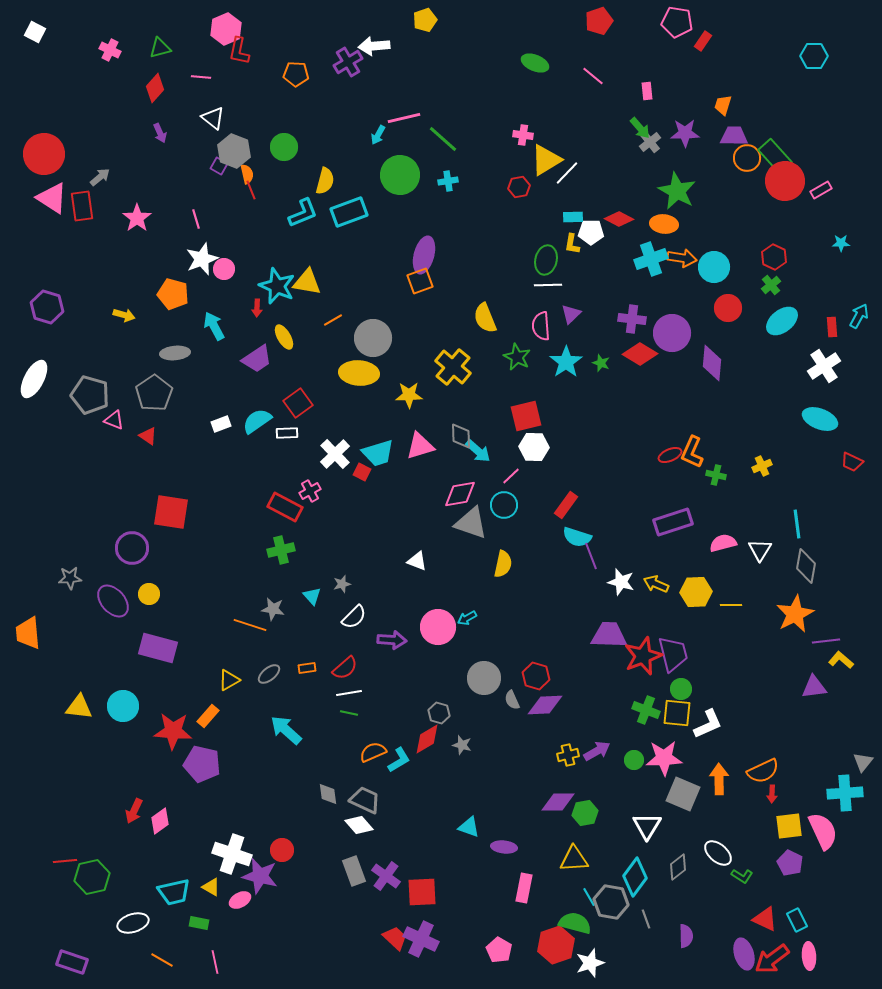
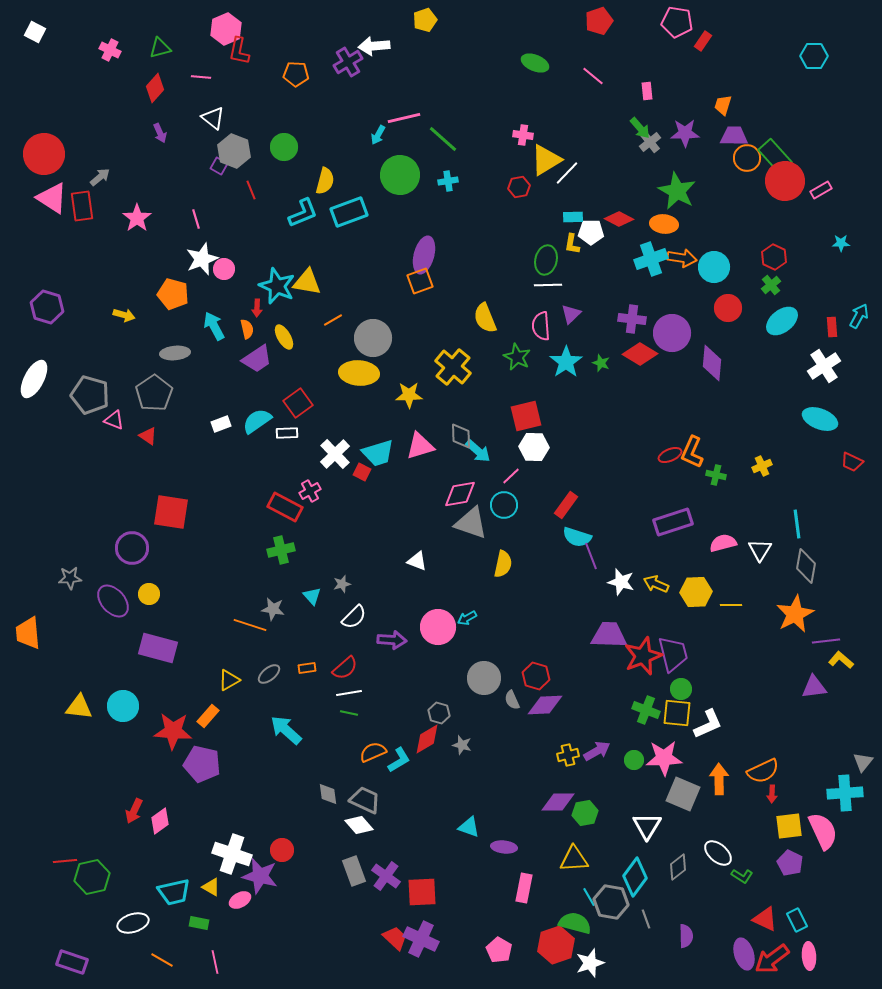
orange semicircle at (247, 174): moved 155 px down
